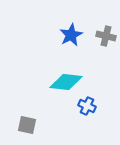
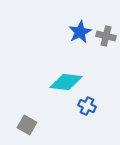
blue star: moved 9 px right, 3 px up
gray square: rotated 18 degrees clockwise
